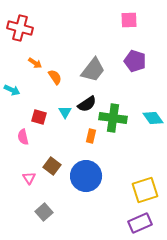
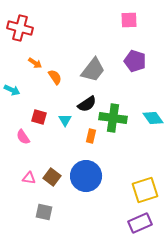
cyan triangle: moved 8 px down
pink semicircle: rotated 21 degrees counterclockwise
brown square: moved 11 px down
pink triangle: rotated 48 degrees counterclockwise
gray square: rotated 36 degrees counterclockwise
